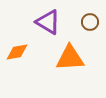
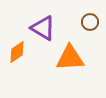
purple triangle: moved 5 px left, 6 px down
orange diamond: rotated 25 degrees counterclockwise
